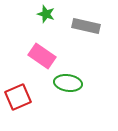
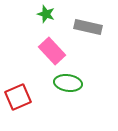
gray rectangle: moved 2 px right, 1 px down
pink rectangle: moved 10 px right, 5 px up; rotated 12 degrees clockwise
